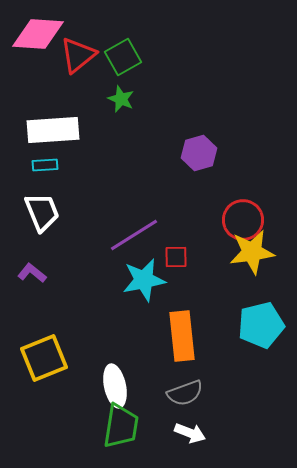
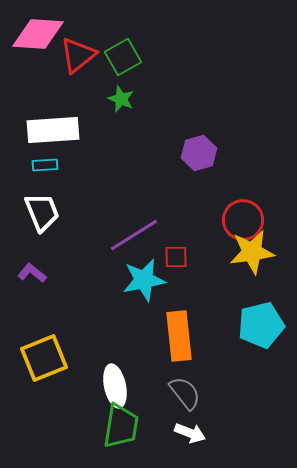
orange rectangle: moved 3 px left
gray semicircle: rotated 108 degrees counterclockwise
